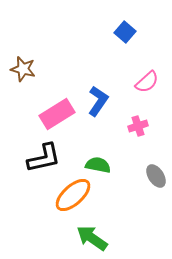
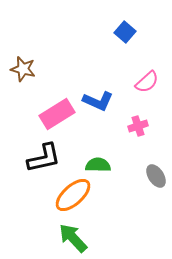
blue L-shape: rotated 80 degrees clockwise
green semicircle: rotated 10 degrees counterclockwise
green arrow: moved 19 px left; rotated 12 degrees clockwise
